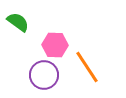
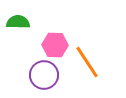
green semicircle: rotated 35 degrees counterclockwise
orange line: moved 5 px up
